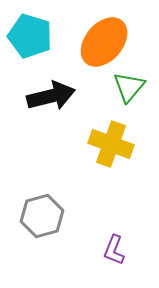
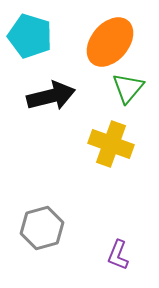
orange ellipse: moved 6 px right
green triangle: moved 1 px left, 1 px down
gray hexagon: moved 12 px down
purple L-shape: moved 4 px right, 5 px down
